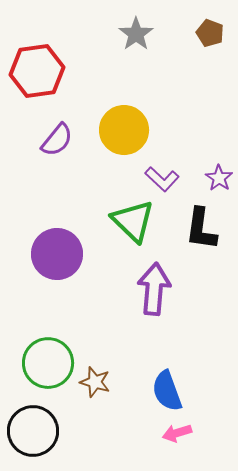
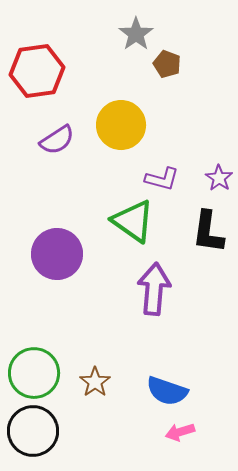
brown pentagon: moved 43 px left, 31 px down
yellow circle: moved 3 px left, 5 px up
purple semicircle: rotated 18 degrees clockwise
purple L-shape: rotated 28 degrees counterclockwise
green triangle: rotated 9 degrees counterclockwise
black L-shape: moved 7 px right, 3 px down
green circle: moved 14 px left, 10 px down
brown star: rotated 20 degrees clockwise
blue semicircle: rotated 51 degrees counterclockwise
pink arrow: moved 3 px right, 1 px up
